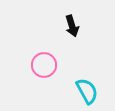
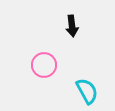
black arrow: rotated 10 degrees clockwise
